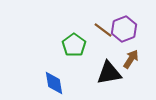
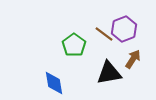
brown line: moved 1 px right, 4 px down
brown arrow: moved 2 px right
